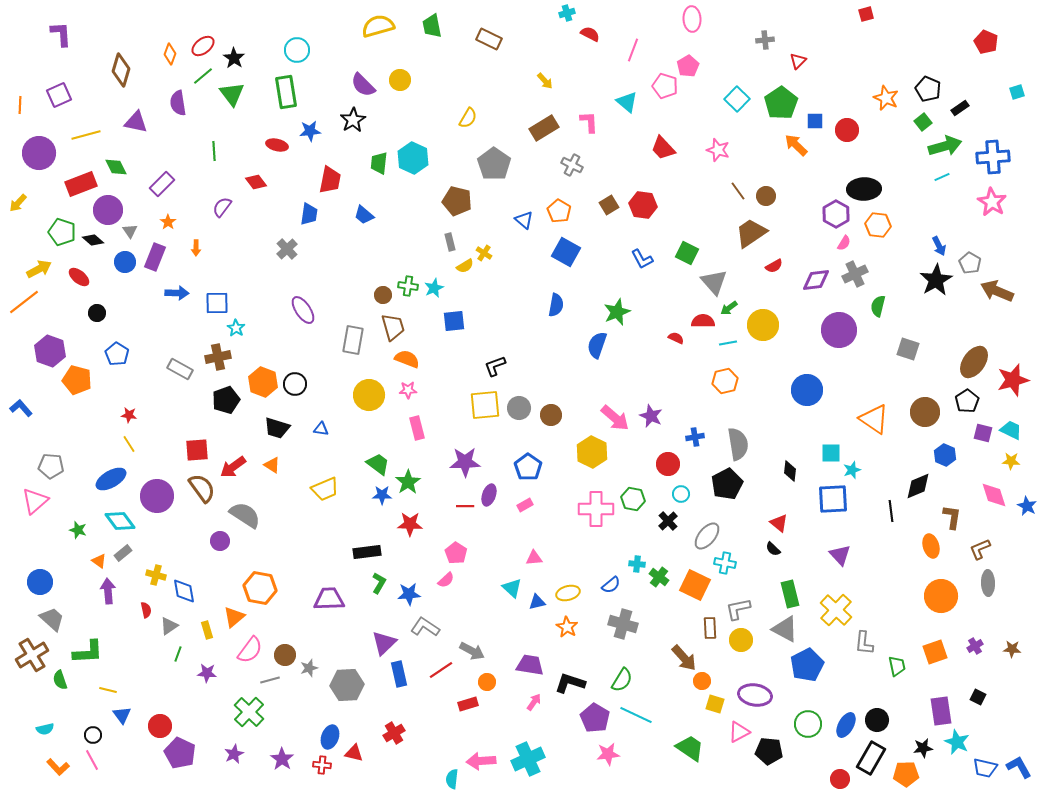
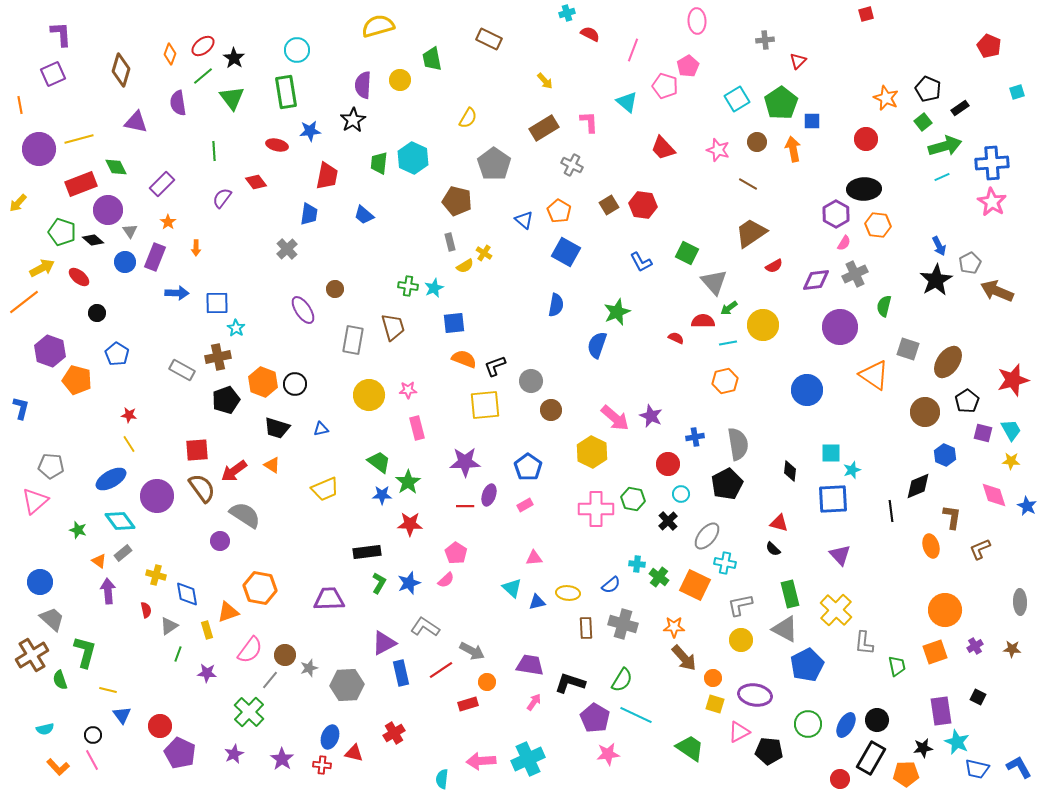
pink ellipse at (692, 19): moved 5 px right, 2 px down
green trapezoid at (432, 26): moved 33 px down
red pentagon at (986, 42): moved 3 px right, 4 px down
purple semicircle at (363, 85): rotated 48 degrees clockwise
green triangle at (232, 94): moved 4 px down
purple square at (59, 95): moved 6 px left, 21 px up
cyan square at (737, 99): rotated 15 degrees clockwise
orange line at (20, 105): rotated 12 degrees counterclockwise
blue square at (815, 121): moved 3 px left
red circle at (847, 130): moved 19 px right, 9 px down
yellow line at (86, 135): moved 7 px left, 4 px down
orange arrow at (796, 145): moved 3 px left, 4 px down; rotated 35 degrees clockwise
purple circle at (39, 153): moved 4 px up
blue cross at (993, 157): moved 1 px left, 6 px down
red trapezoid at (330, 180): moved 3 px left, 4 px up
brown line at (738, 191): moved 10 px right, 7 px up; rotated 24 degrees counterclockwise
brown circle at (766, 196): moved 9 px left, 54 px up
purple semicircle at (222, 207): moved 9 px up
blue L-shape at (642, 259): moved 1 px left, 3 px down
gray pentagon at (970, 263): rotated 15 degrees clockwise
yellow arrow at (39, 269): moved 3 px right, 1 px up
brown circle at (383, 295): moved 48 px left, 6 px up
green semicircle at (878, 306): moved 6 px right
blue square at (454, 321): moved 2 px down
purple circle at (839, 330): moved 1 px right, 3 px up
orange semicircle at (407, 359): moved 57 px right
brown ellipse at (974, 362): moved 26 px left
gray rectangle at (180, 369): moved 2 px right, 1 px down
blue L-shape at (21, 408): rotated 55 degrees clockwise
gray circle at (519, 408): moved 12 px right, 27 px up
brown circle at (551, 415): moved 5 px up
orange triangle at (874, 419): moved 44 px up
blue triangle at (321, 429): rotated 21 degrees counterclockwise
cyan trapezoid at (1011, 430): rotated 35 degrees clockwise
green trapezoid at (378, 464): moved 1 px right, 2 px up
red arrow at (233, 467): moved 1 px right, 4 px down
red triangle at (779, 523): rotated 24 degrees counterclockwise
gray ellipse at (988, 583): moved 32 px right, 19 px down
blue diamond at (184, 591): moved 3 px right, 3 px down
yellow ellipse at (568, 593): rotated 20 degrees clockwise
blue star at (409, 594): moved 11 px up; rotated 15 degrees counterclockwise
orange circle at (941, 596): moved 4 px right, 14 px down
gray L-shape at (738, 609): moved 2 px right, 4 px up
orange triangle at (234, 617): moved 6 px left, 5 px up; rotated 20 degrees clockwise
orange star at (567, 627): moved 107 px right; rotated 30 degrees counterclockwise
brown rectangle at (710, 628): moved 124 px left
purple triangle at (384, 643): rotated 16 degrees clockwise
green L-shape at (88, 652): moved 3 px left; rotated 72 degrees counterclockwise
blue rectangle at (399, 674): moved 2 px right, 1 px up
gray line at (270, 680): rotated 36 degrees counterclockwise
orange circle at (702, 681): moved 11 px right, 3 px up
blue trapezoid at (985, 768): moved 8 px left, 1 px down
cyan semicircle at (452, 779): moved 10 px left
